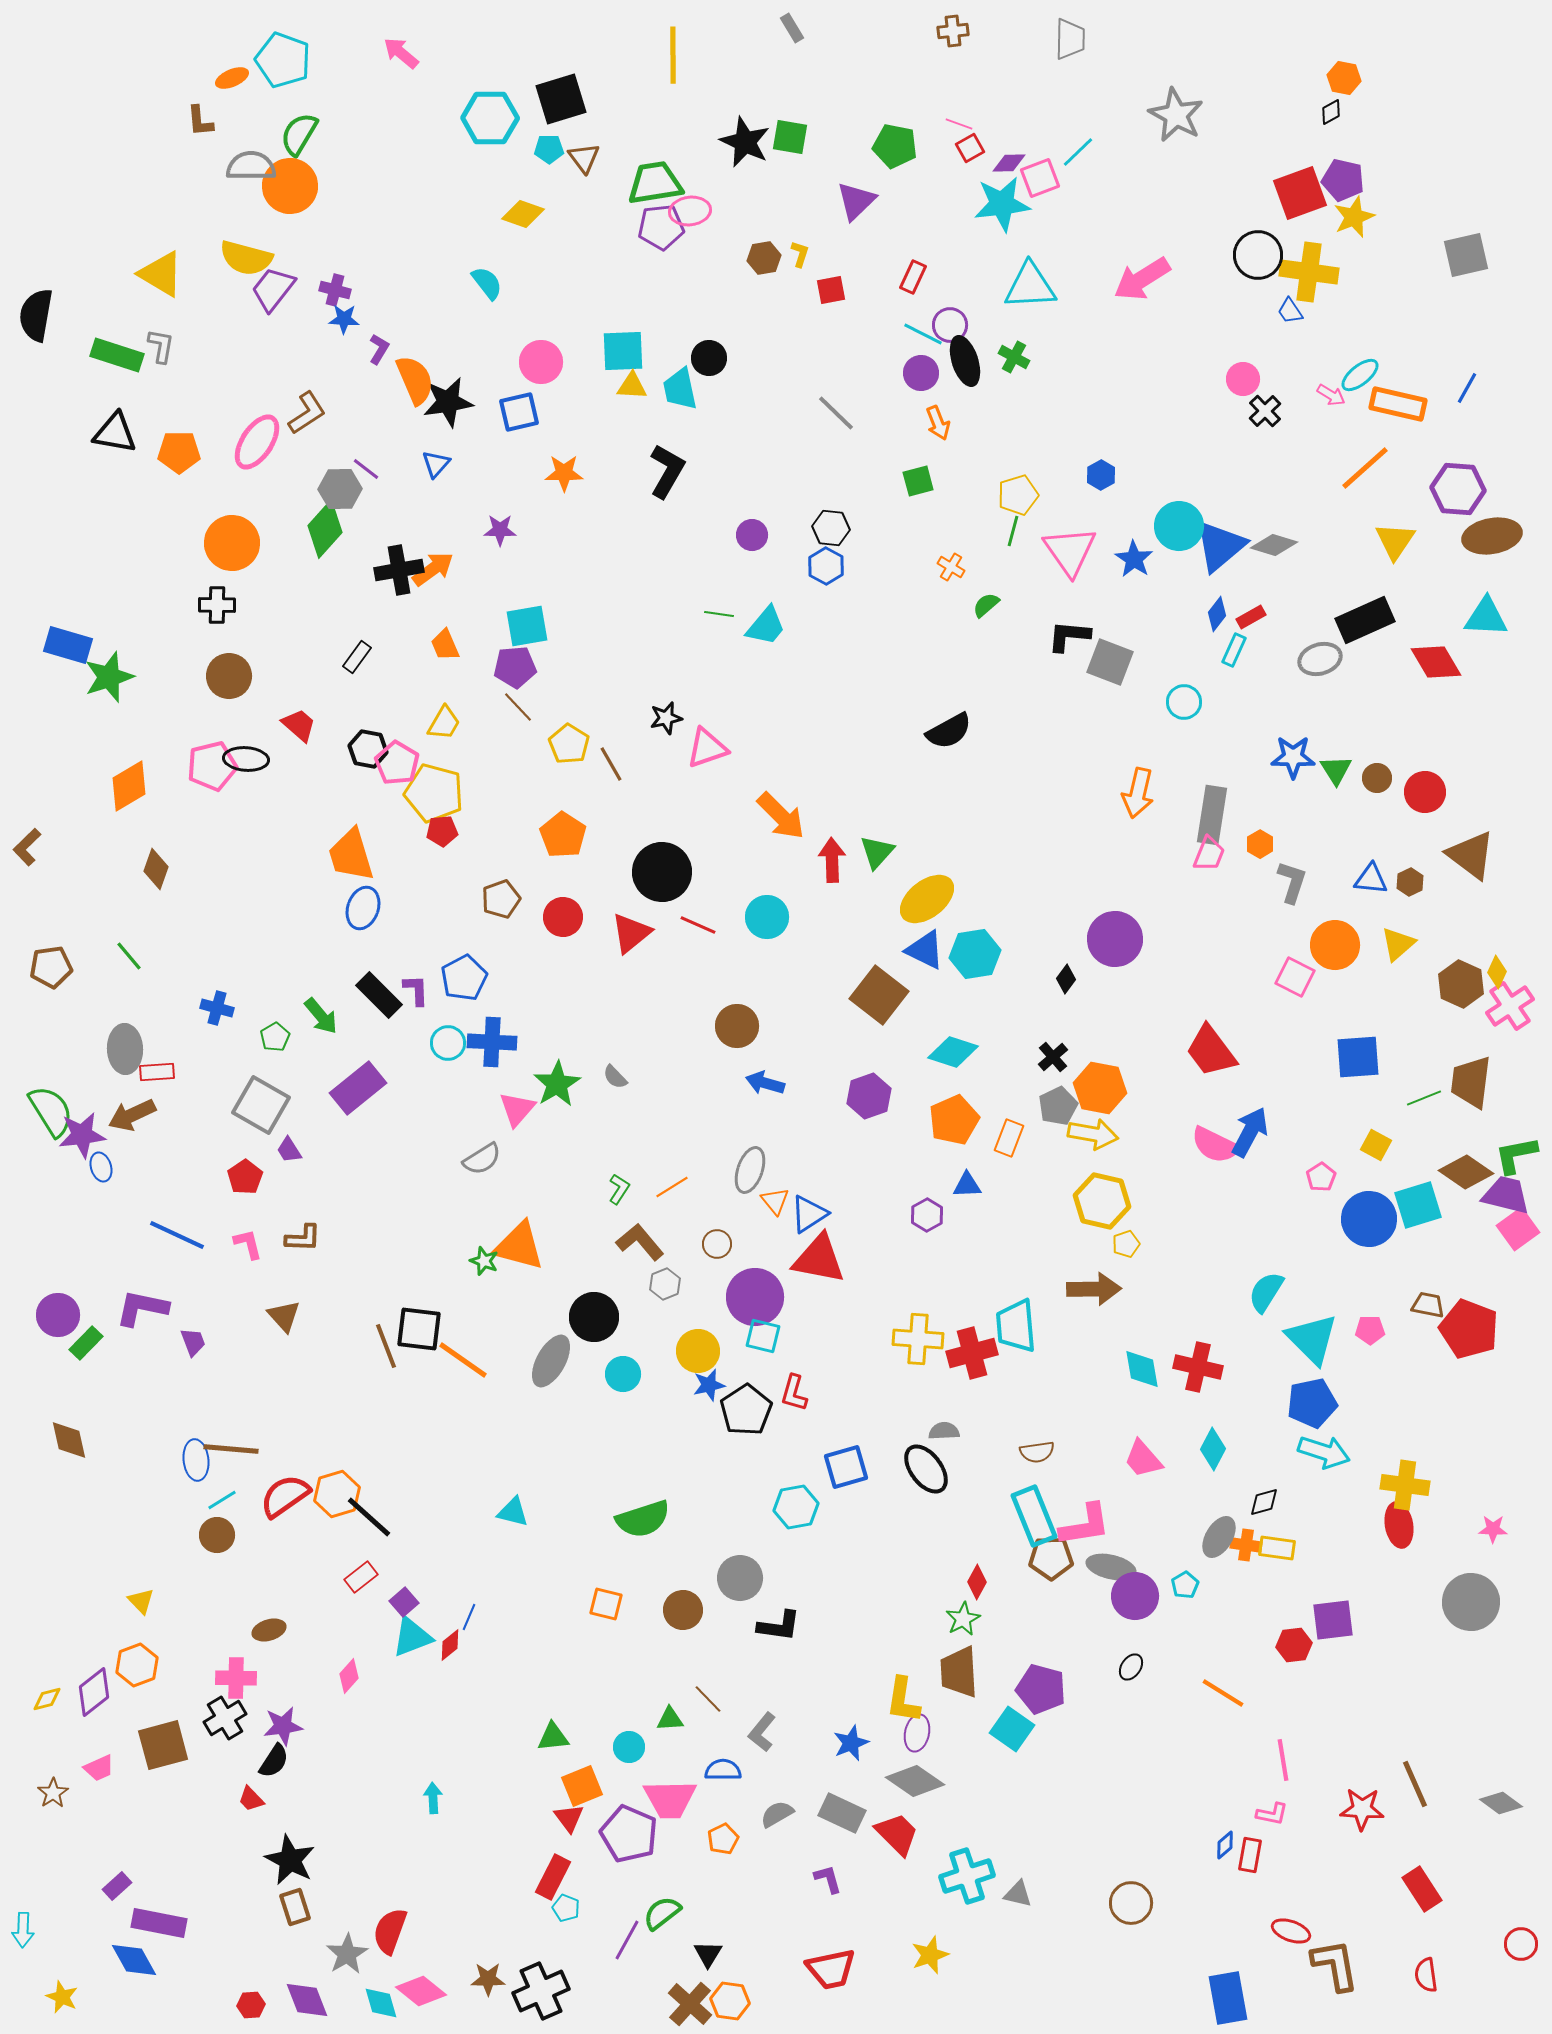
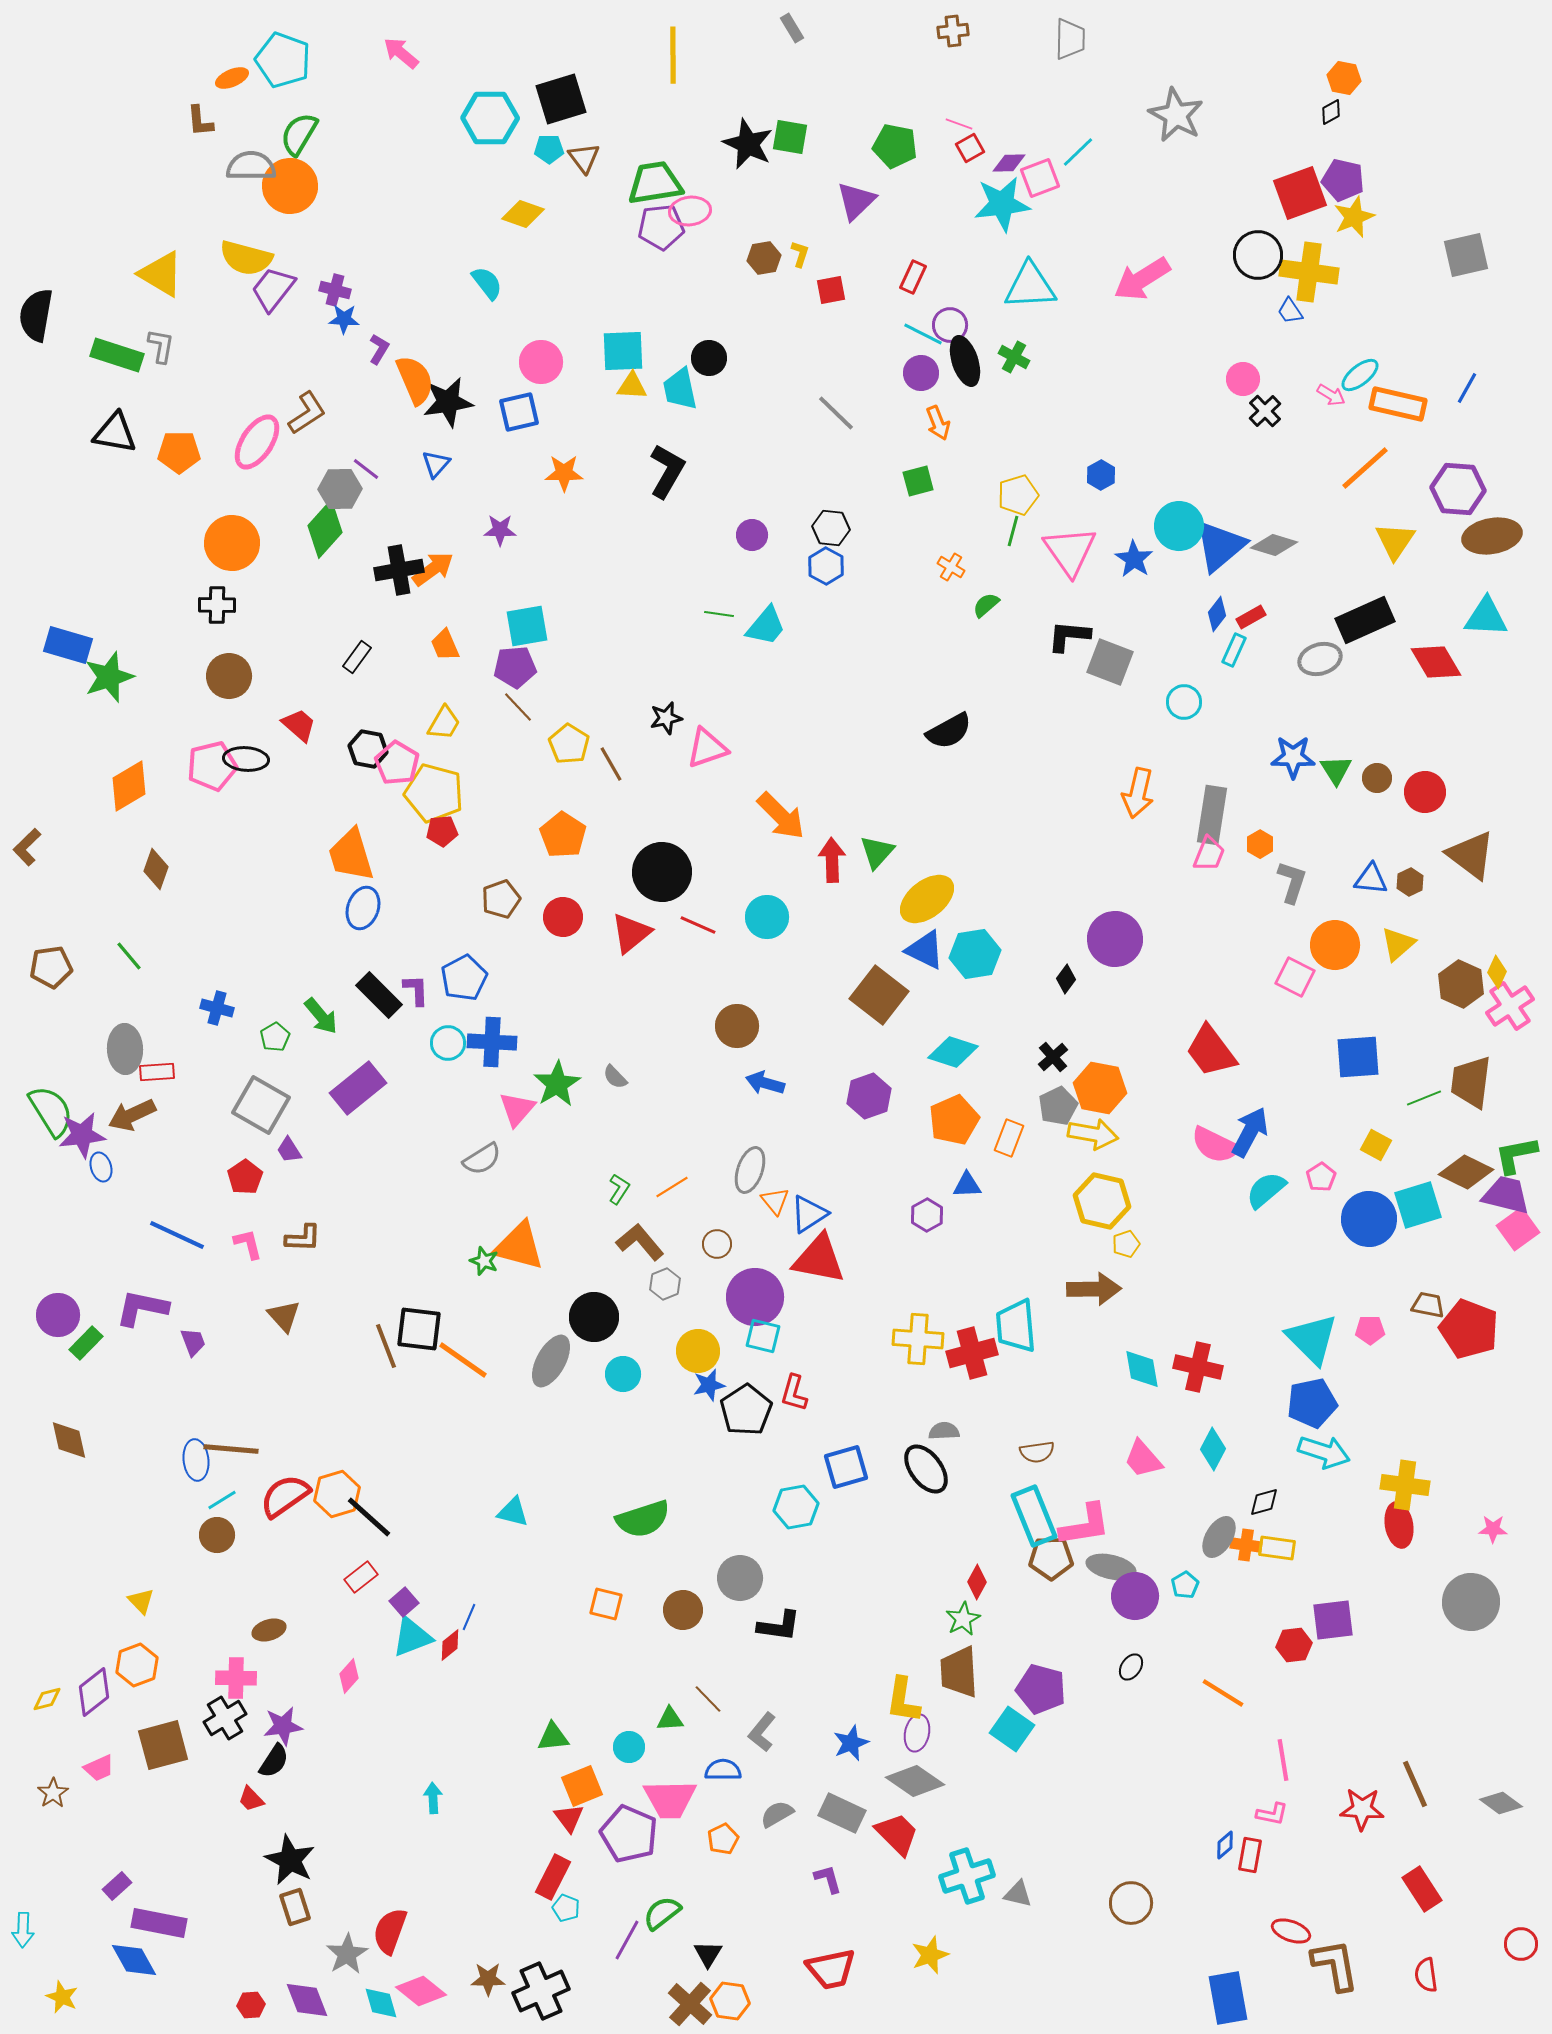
black star at (745, 142): moved 3 px right, 2 px down
brown diamond at (1466, 1172): rotated 8 degrees counterclockwise
cyan semicircle at (1266, 1292): moved 102 px up; rotated 18 degrees clockwise
